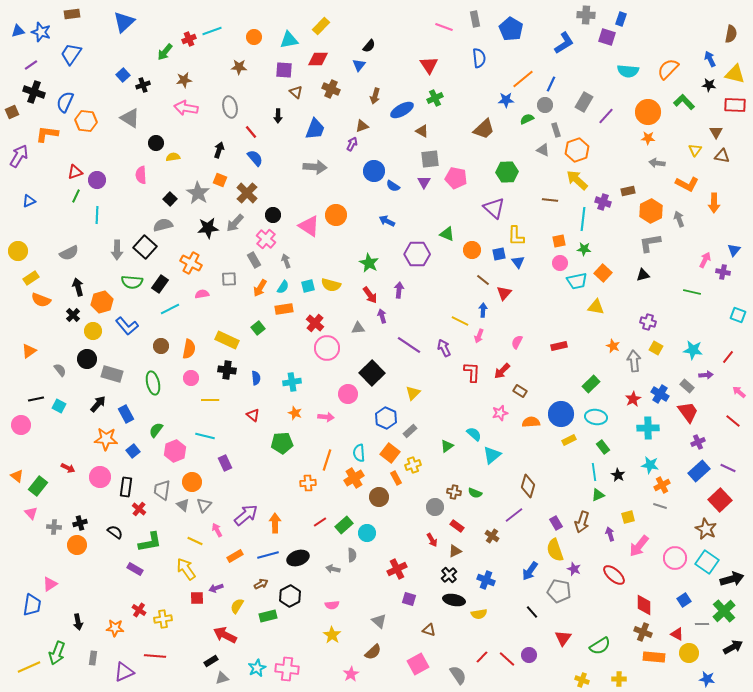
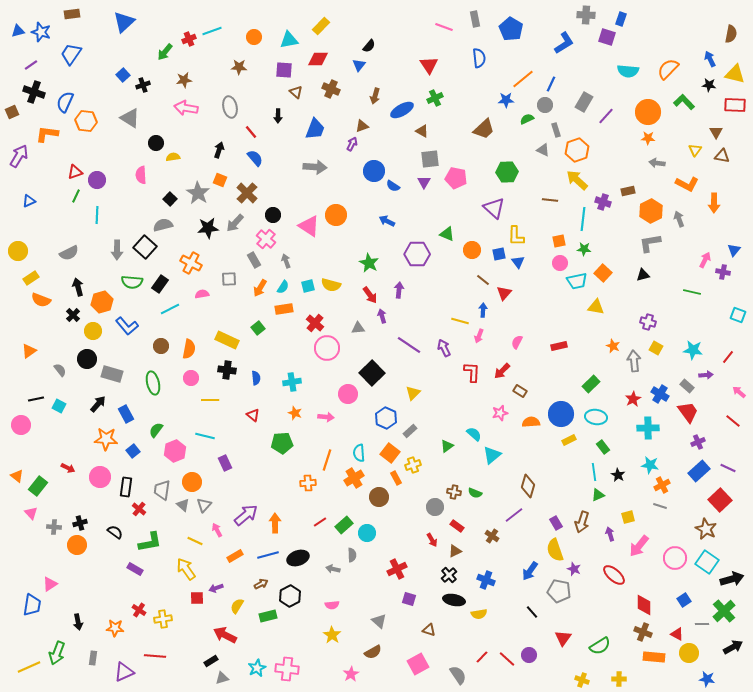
yellow line at (460, 321): rotated 12 degrees counterclockwise
brown semicircle at (373, 652): rotated 12 degrees clockwise
